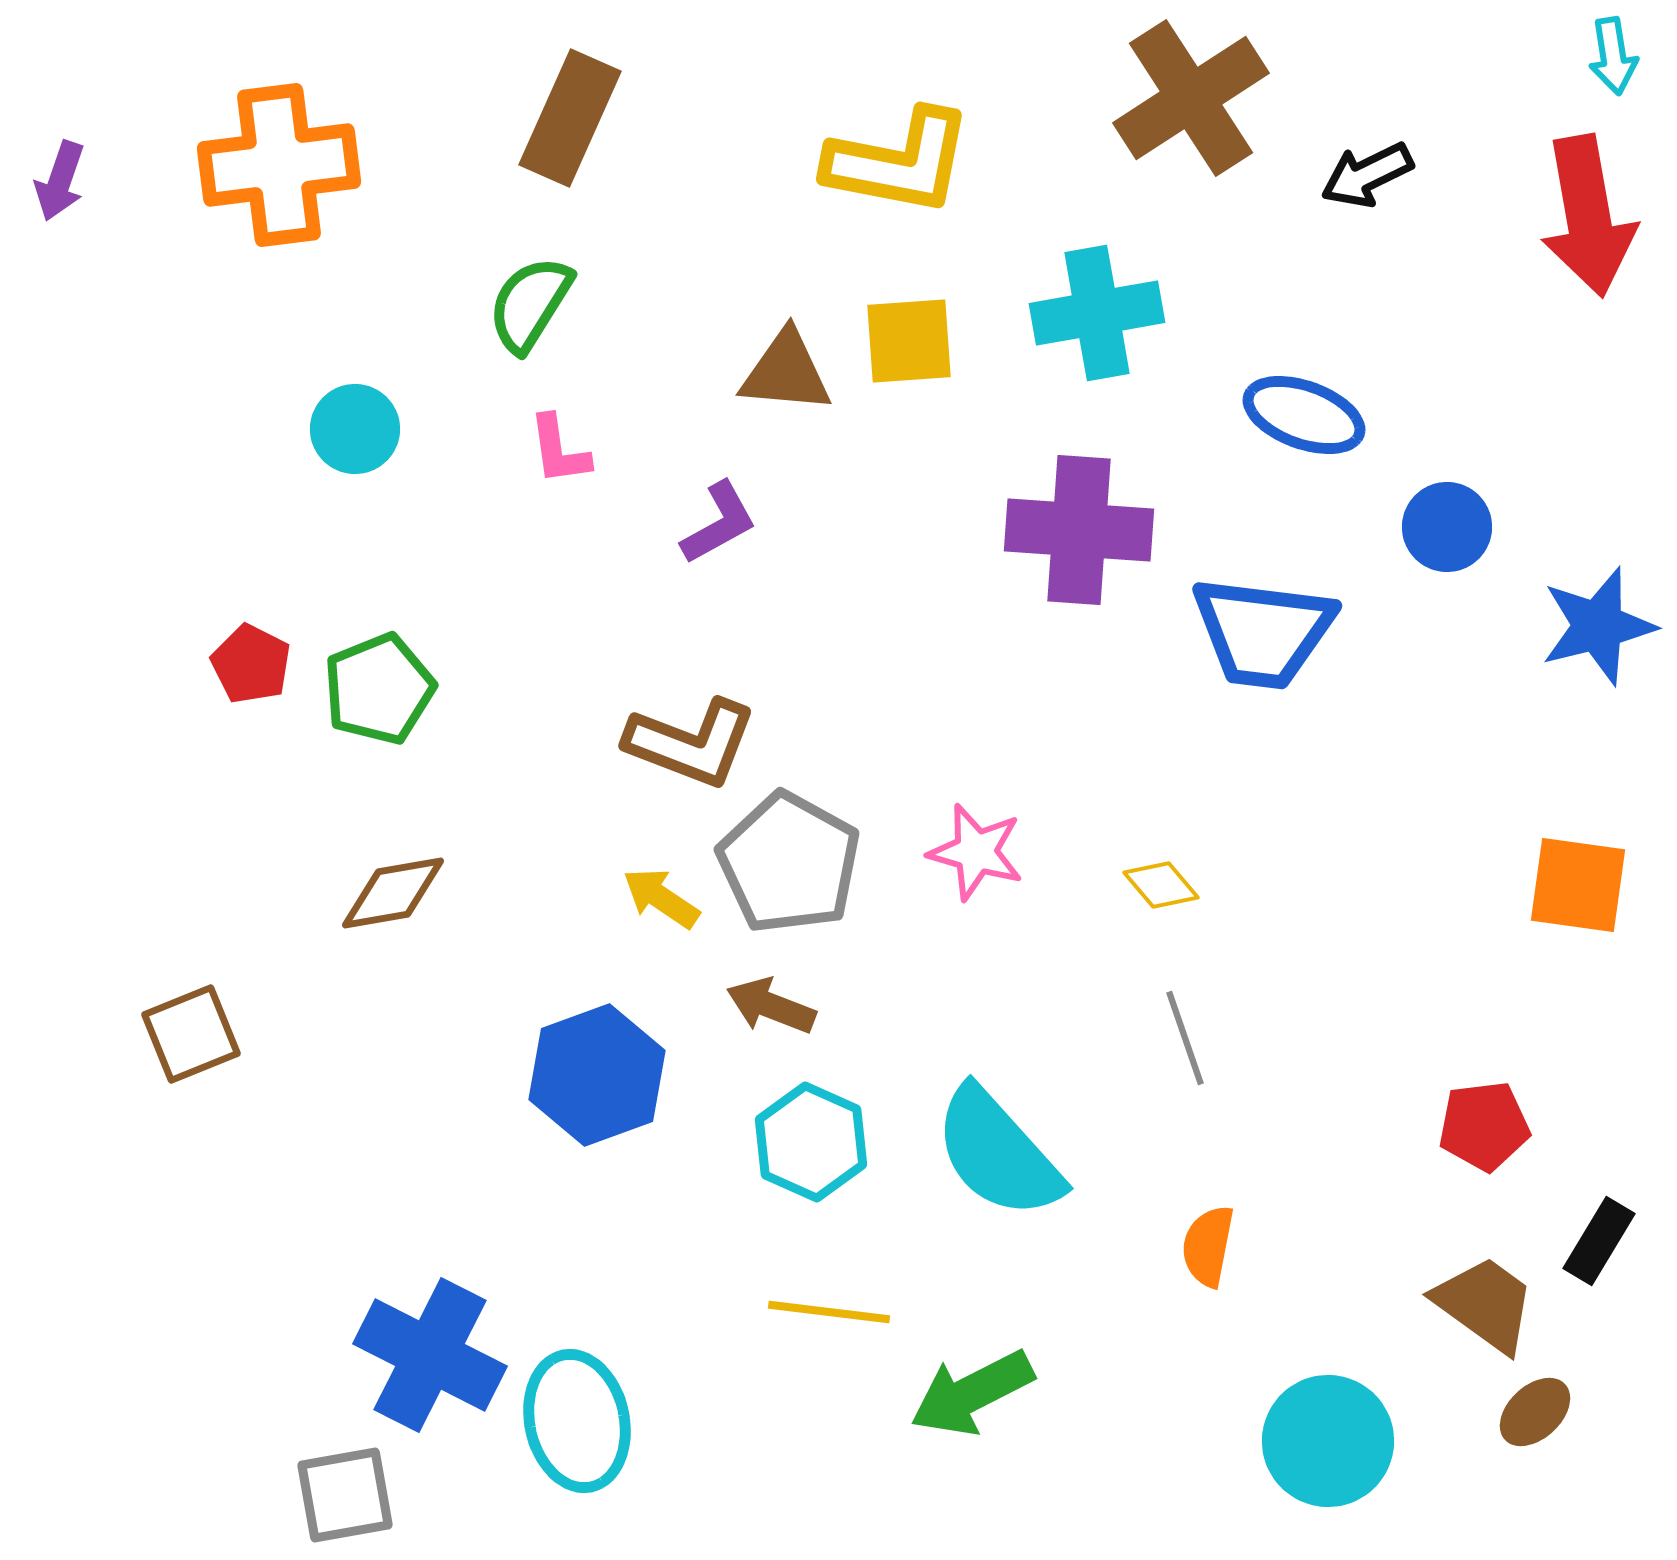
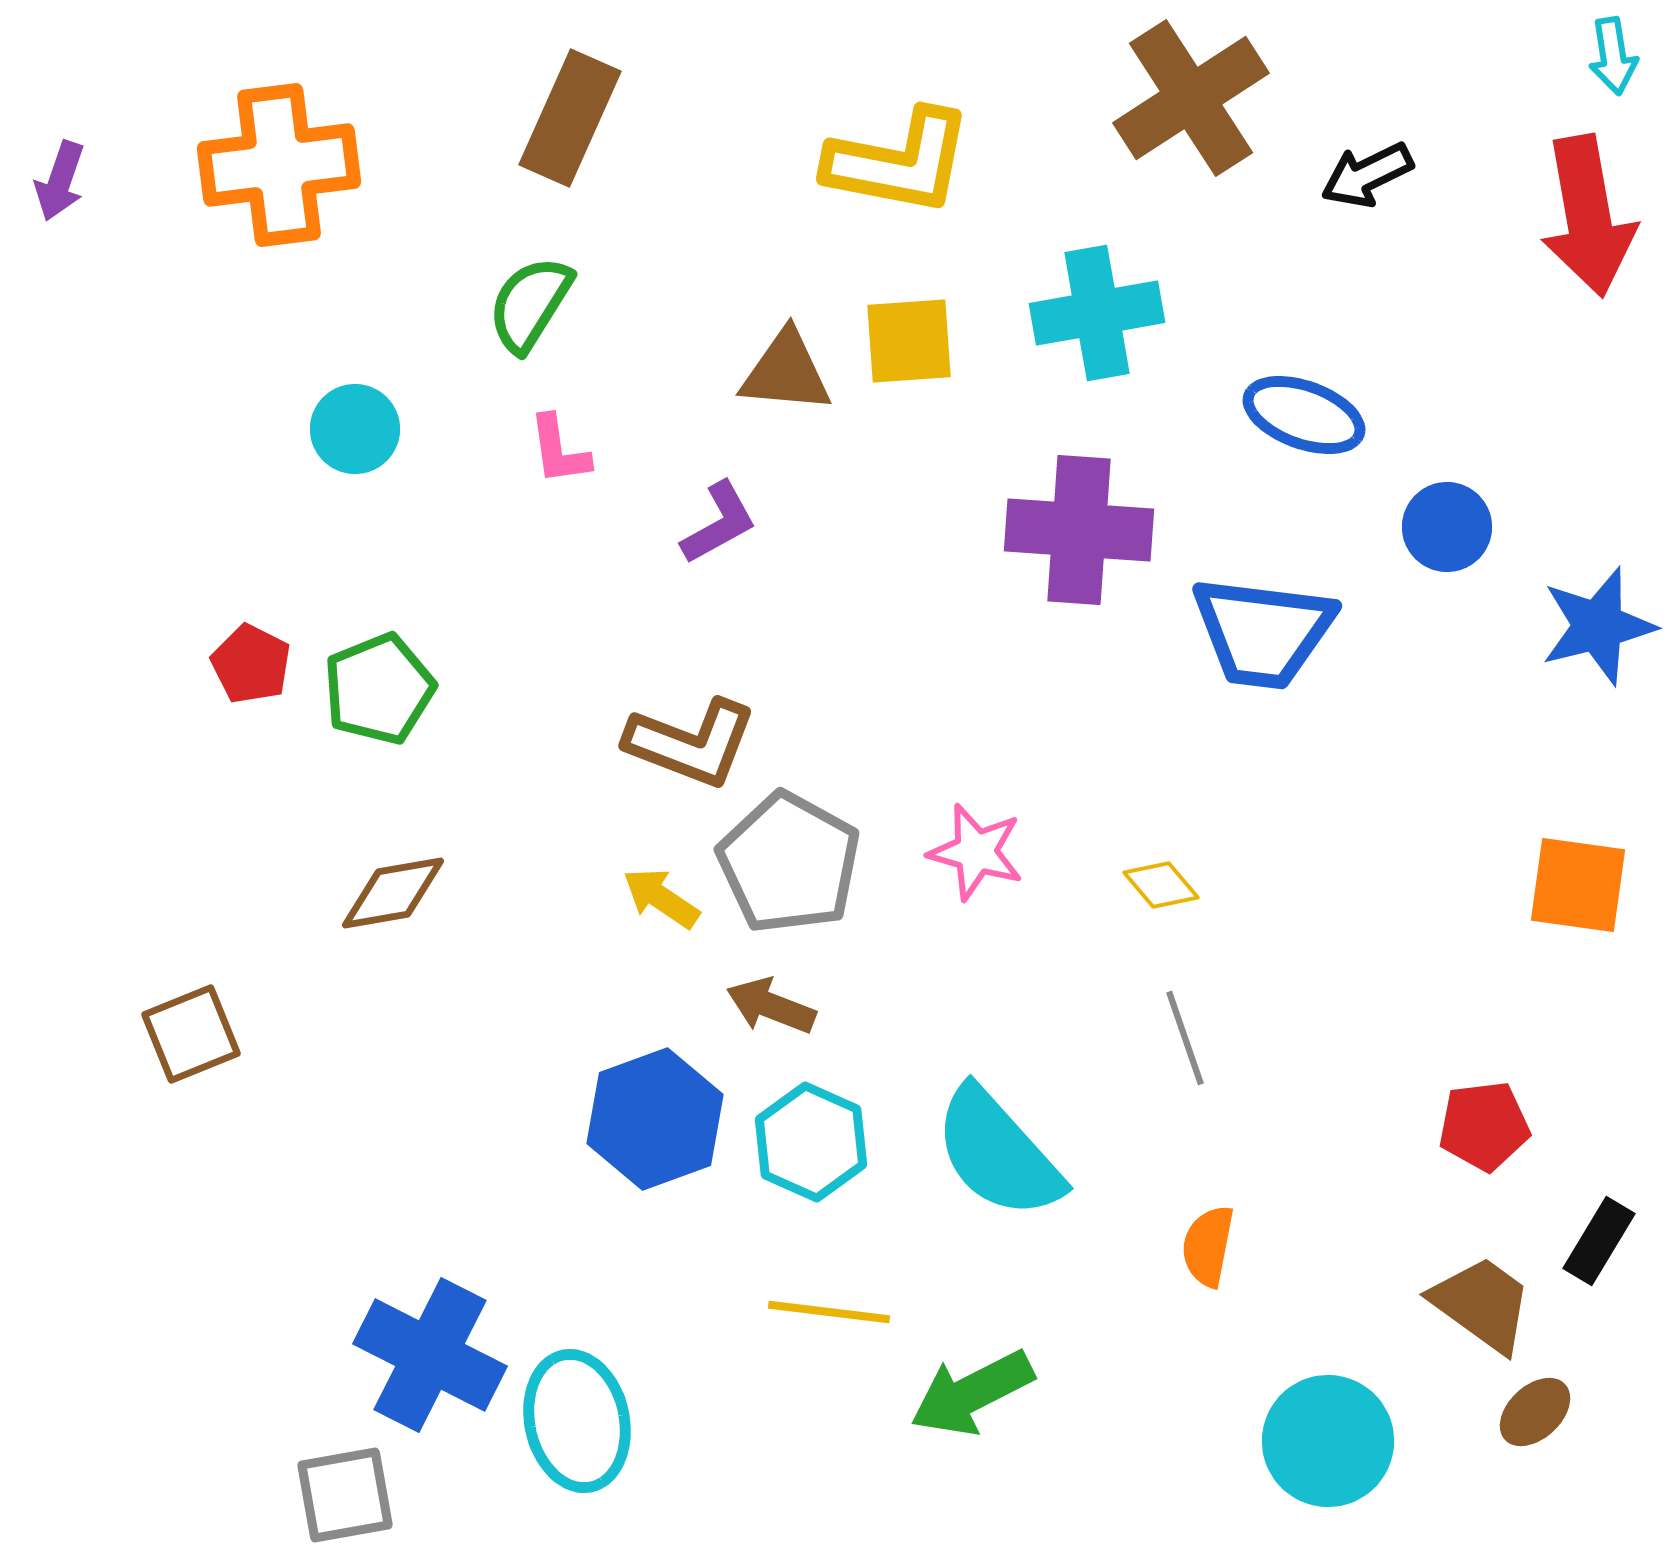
blue hexagon at (597, 1075): moved 58 px right, 44 px down
brown trapezoid at (1485, 1304): moved 3 px left
